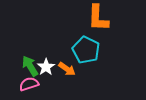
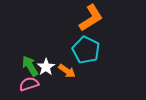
orange L-shape: moved 7 px left; rotated 124 degrees counterclockwise
orange arrow: moved 2 px down
